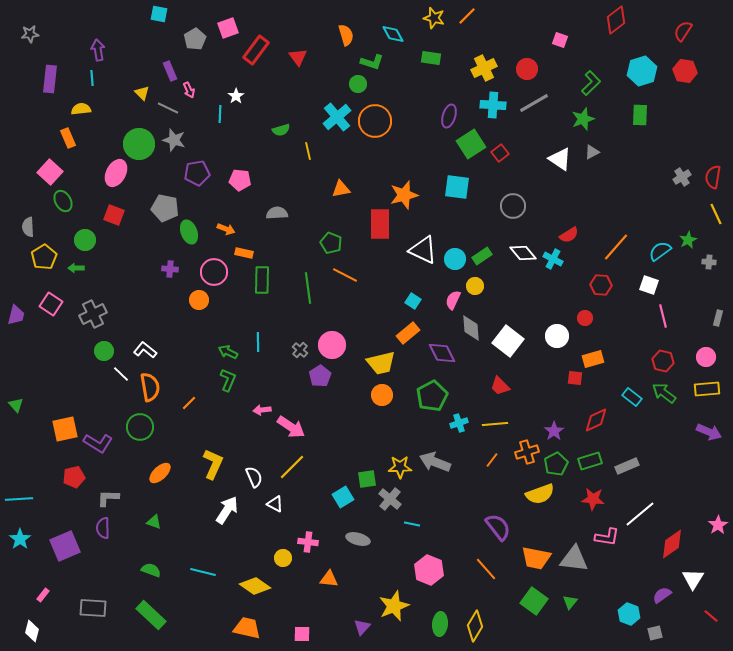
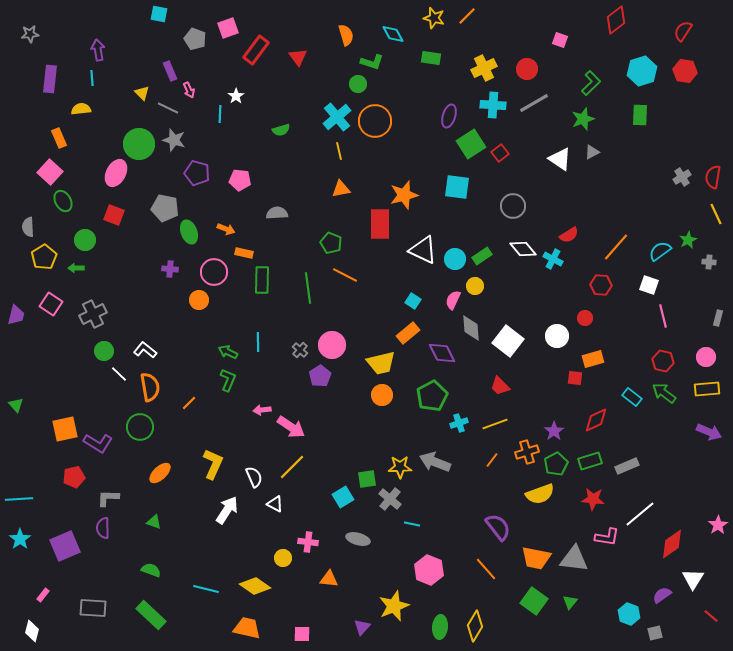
gray pentagon at (195, 39): rotated 20 degrees counterclockwise
orange rectangle at (68, 138): moved 9 px left
yellow line at (308, 151): moved 31 px right
purple pentagon at (197, 173): rotated 25 degrees clockwise
white diamond at (523, 253): moved 4 px up
white line at (121, 374): moved 2 px left
yellow line at (495, 424): rotated 15 degrees counterclockwise
cyan line at (203, 572): moved 3 px right, 17 px down
green ellipse at (440, 624): moved 3 px down
